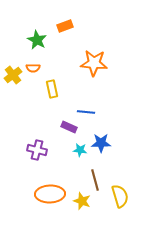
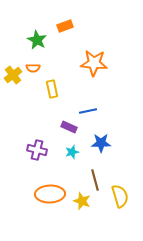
blue line: moved 2 px right, 1 px up; rotated 18 degrees counterclockwise
cyan star: moved 8 px left, 2 px down; rotated 24 degrees counterclockwise
